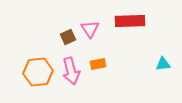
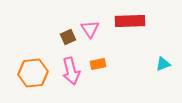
cyan triangle: rotated 14 degrees counterclockwise
orange hexagon: moved 5 px left, 1 px down
